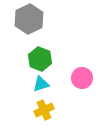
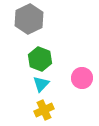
cyan triangle: rotated 30 degrees counterclockwise
